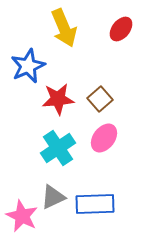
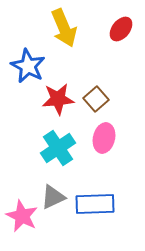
blue star: rotated 20 degrees counterclockwise
brown square: moved 4 px left
pink ellipse: rotated 24 degrees counterclockwise
